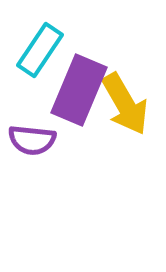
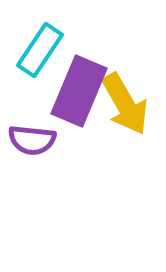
purple rectangle: moved 1 px down
